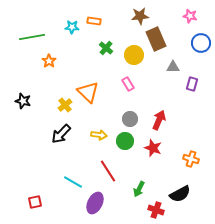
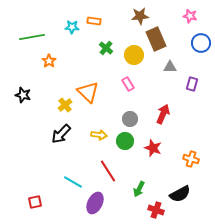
gray triangle: moved 3 px left
black star: moved 6 px up
red arrow: moved 4 px right, 6 px up
